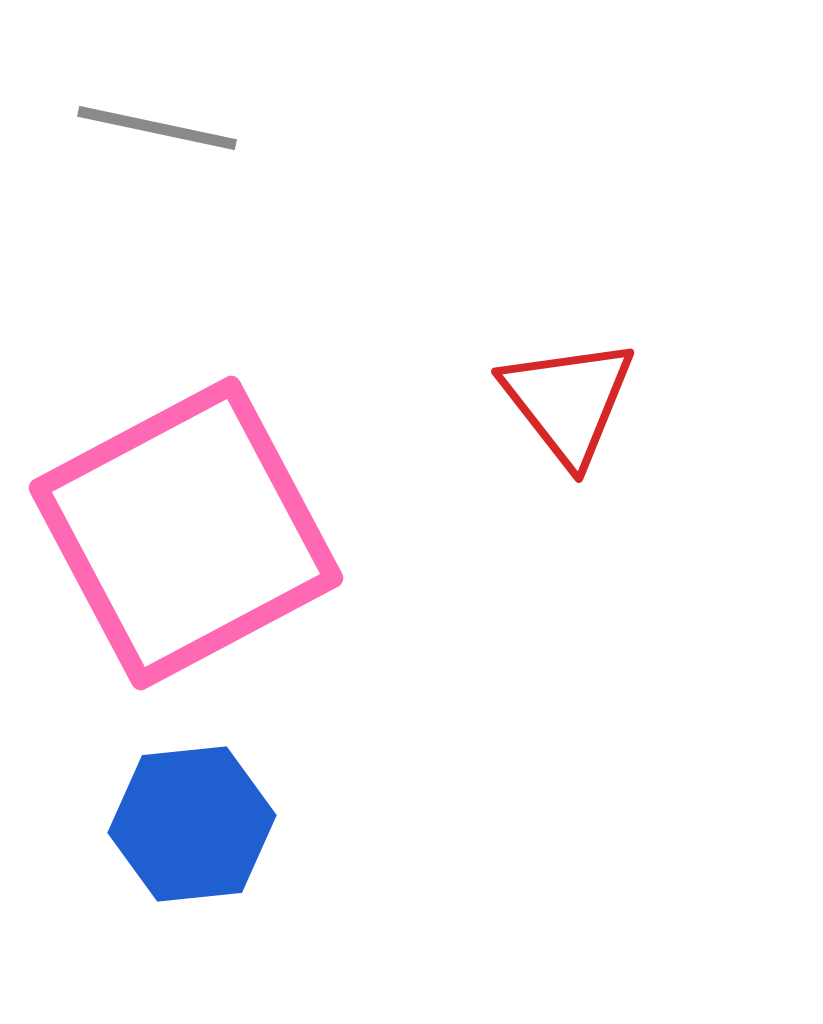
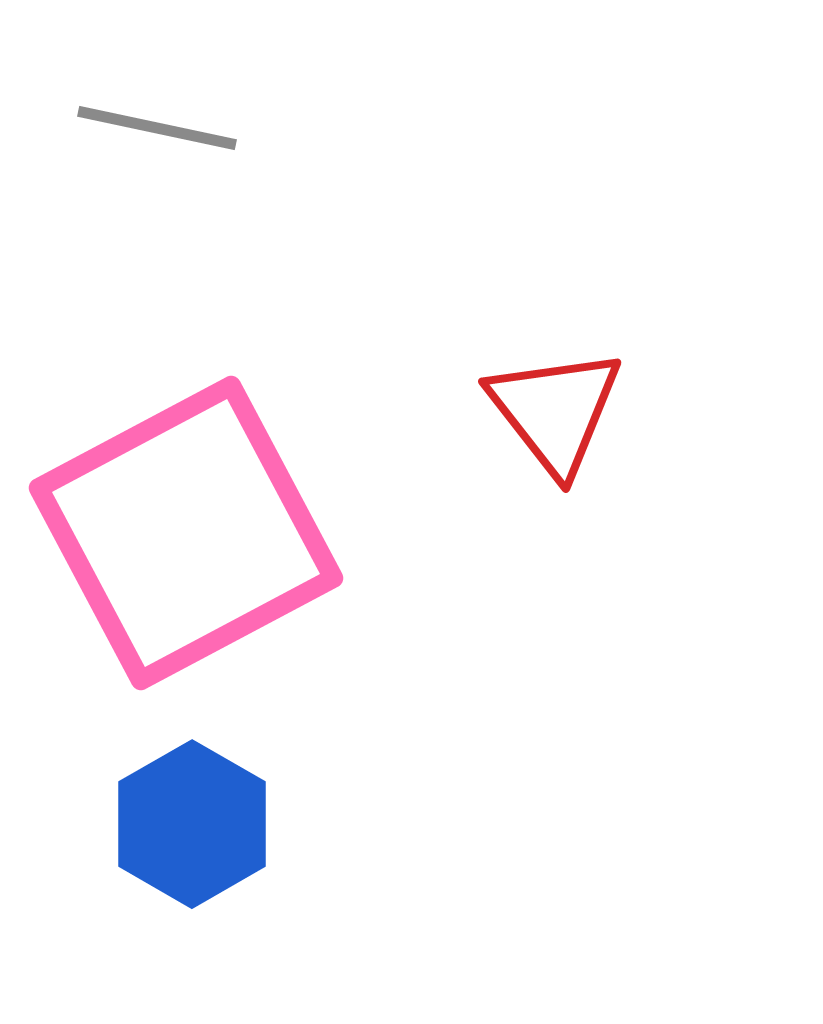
red triangle: moved 13 px left, 10 px down
blue hexagon: rotated 24 degrees counterclockwise
